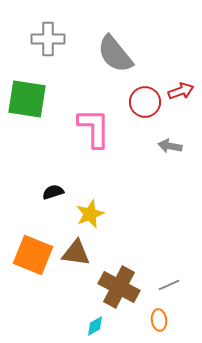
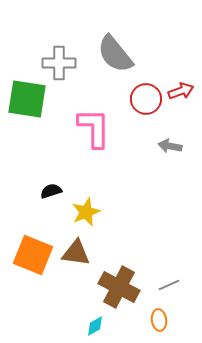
gray cross: moved 11 px right, 24 px down
red circle: moved 1 px right, 3 px up
black semicircle: moved 2 px left, 1 px up
yellow star: moved 4 px left, 2 px up
